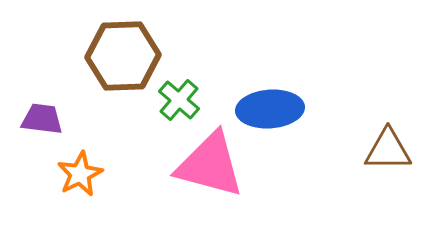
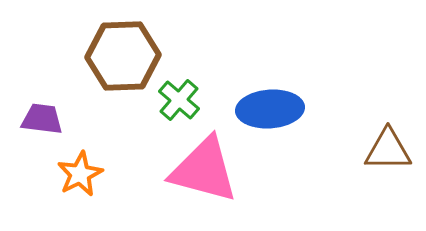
pink triangle: moved 6 px left, 5 px down
